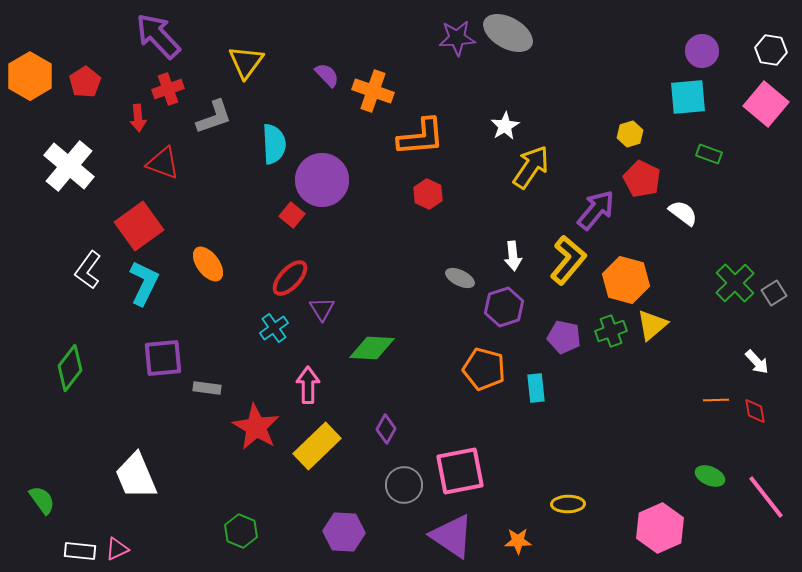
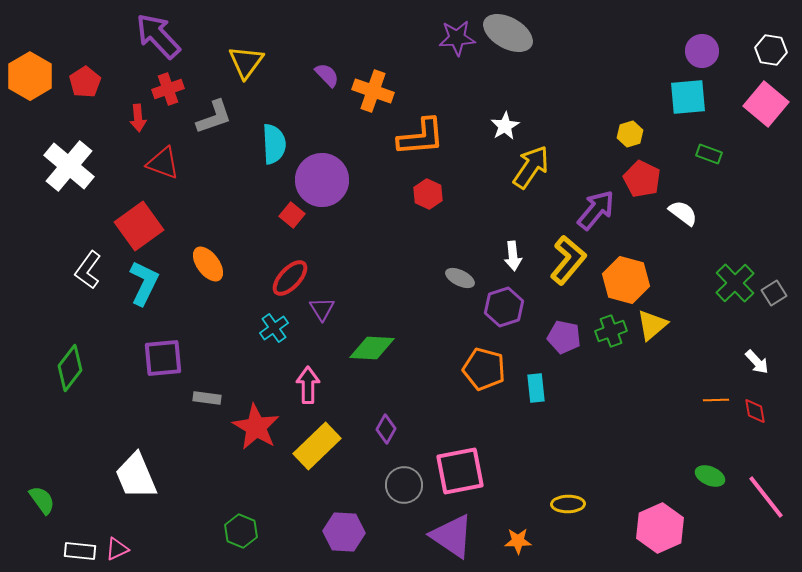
gray rectangle at (207, 388): moved 10 px down
